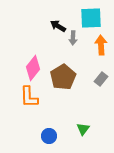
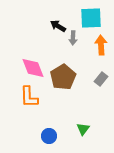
pink diamond: rotated 60 degrees counterclockwise
